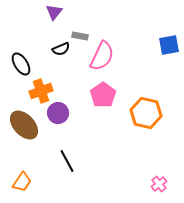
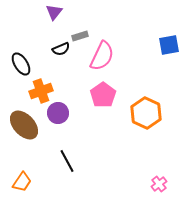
gray rectangle: rotated 28 degrees counterclockwise
orange hexagon: rotated 12 degrees clockwise
